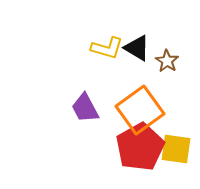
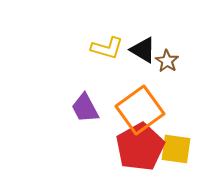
black triangle: moved 6 px right, 2 px down
